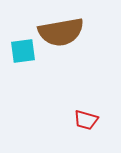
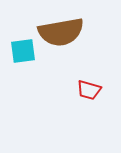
red trapezoid: moved 3 px right, 30 px up
